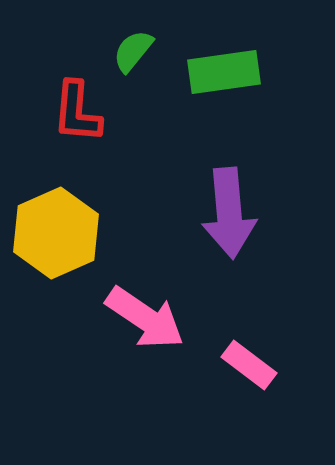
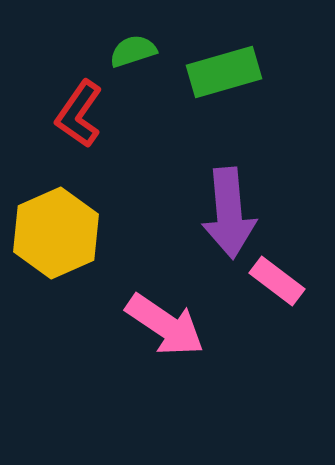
green semicircle: rotated 33 degrees clockwise
green rectangle: rotated 8 degrees counterclockwise
red L-shape: moved 2 px right, 2 px down; rotated 30 degrees clockwise
pink arrow: moved 20 px right, 7 px down
pink rectangle: moved 28 px right, 84 px up
